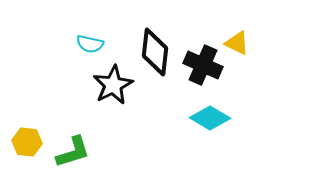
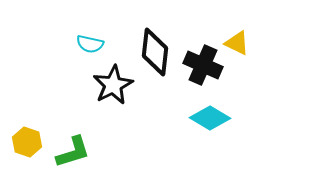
yellow hexagon: rotated 12 degrees clockwise
